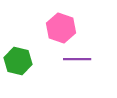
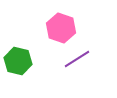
purple line: rotated 32 degrees counterclockwise
